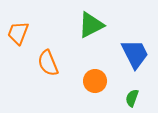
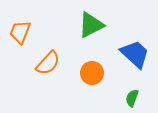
orange trapezoid: moved 2 px right, 1 px up
blue trapezoid: rotated 20 degrees counterclockwise
orange semicircle: rotated 116 degrees counterclockwise
orange circle: moved 3 px left, 8 px up
